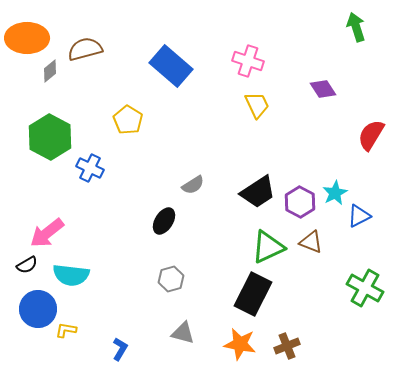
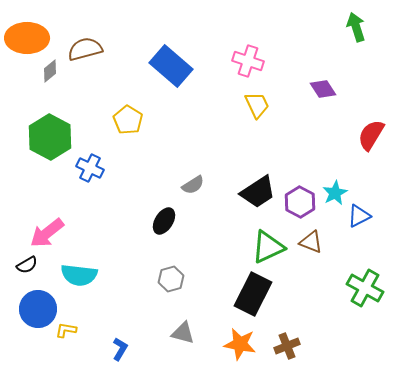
cyan semicircle: moved 8 px right
